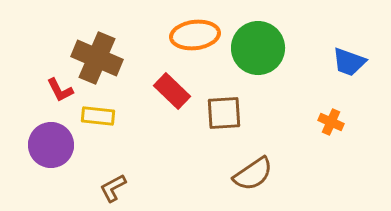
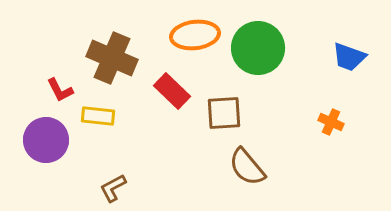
brown cross: moved 15 px right
blue trapezoid: moved 5 px up
purple circle: moved 5 px left, 5 px up
brown semicircle: moved 6 px left, 7 px up; rotated 84 degrees clockwise
